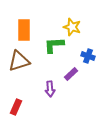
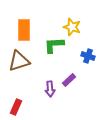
purple rectangle: moved 2 px left, 6 px down
